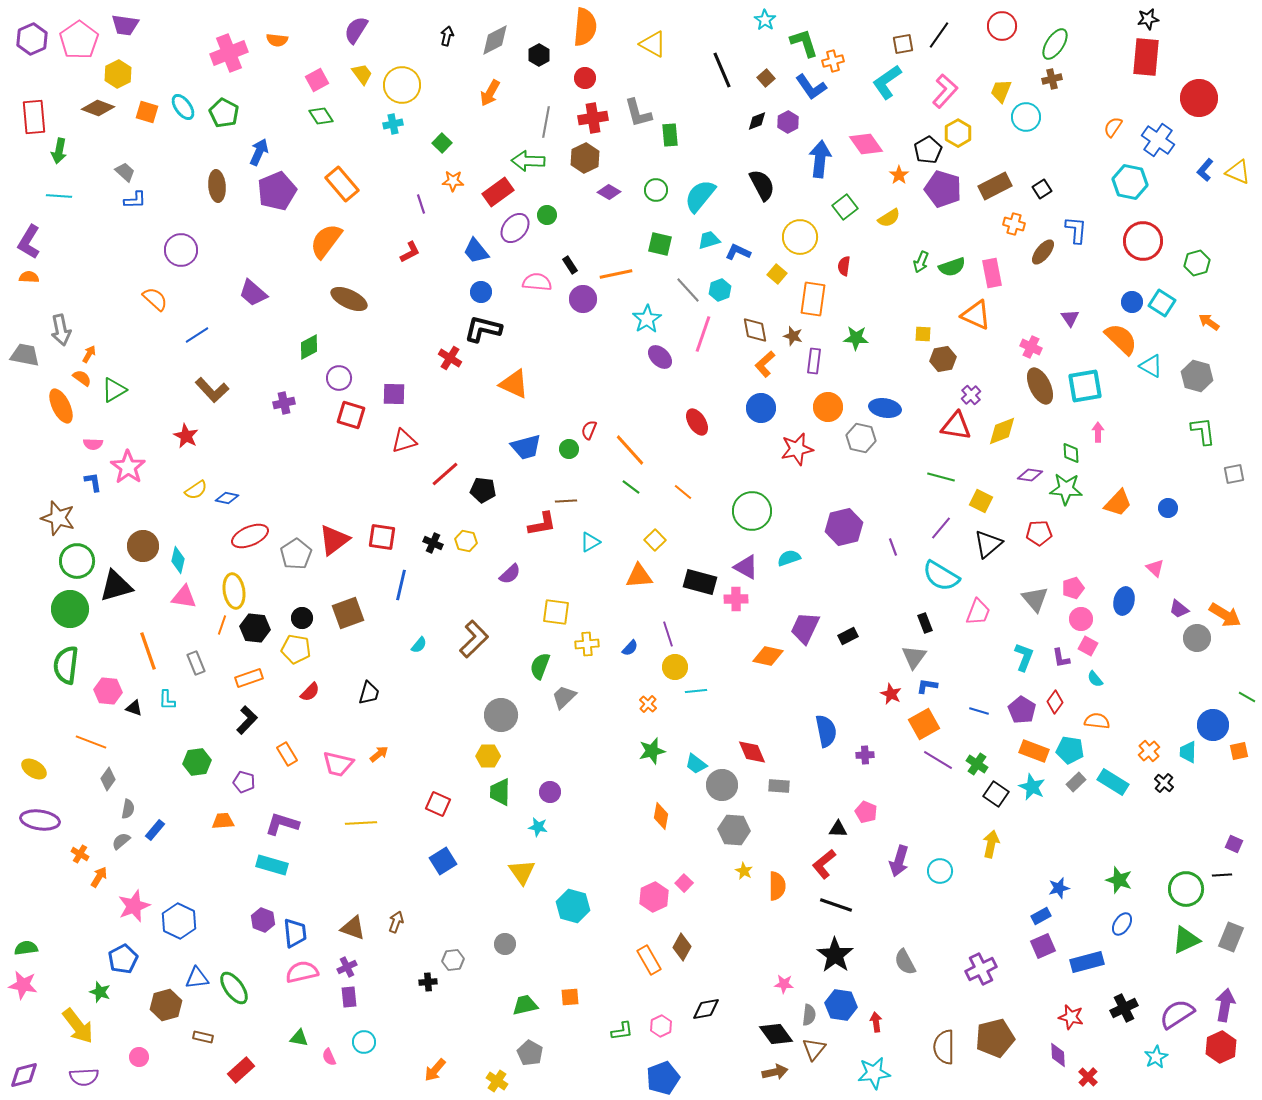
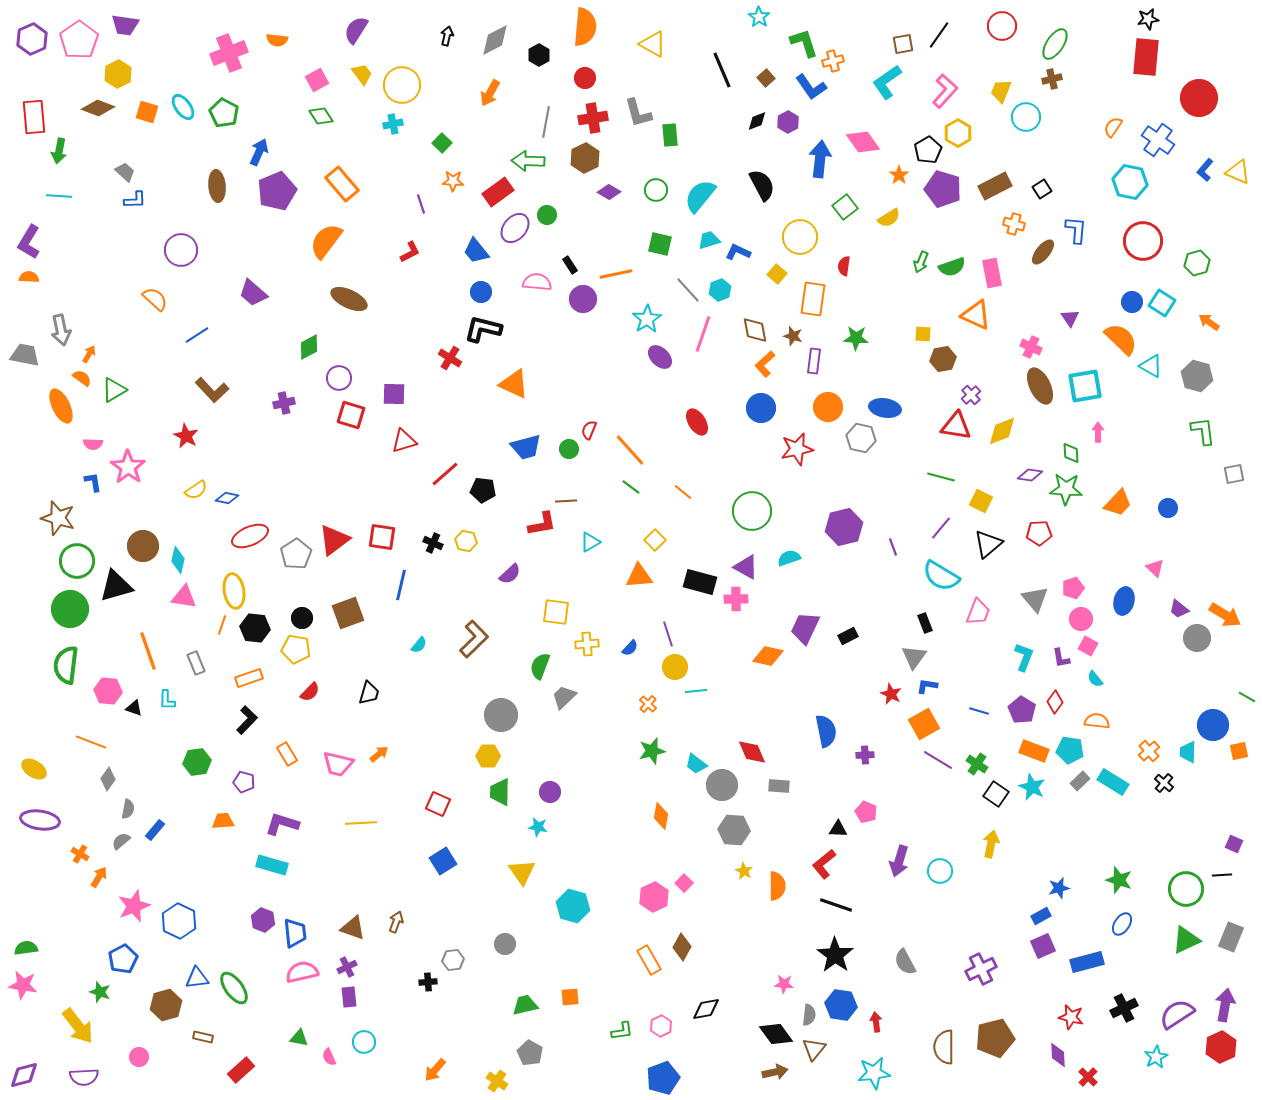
cyan star at (765, 20): moved 6 px left, 3 px up
pink diamond at (866, 144): moved 3 px left, 2 px up
gray rectangle at (1076, 782): moved 4 px right, 1 px up
